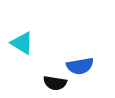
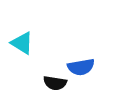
blue semicircle: moved 1 px right, 1 px down
